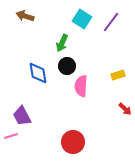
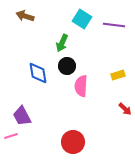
purple line: moved 3 px right, 3 px down; rotated 60 degrees clockwise
